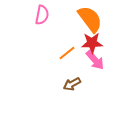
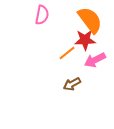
orange semicircle: moved 1 px down
red star: moved 7 px left, 3 px up
pink arrow: rotated 105 degrees clockwise
